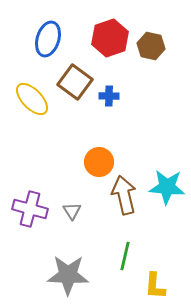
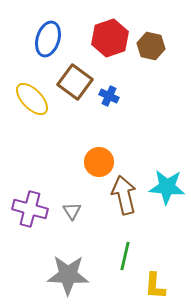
blue cross: rotated 24 degrees clockwise
